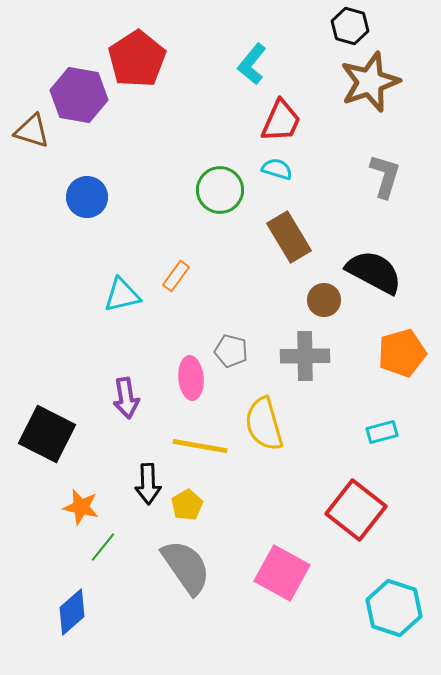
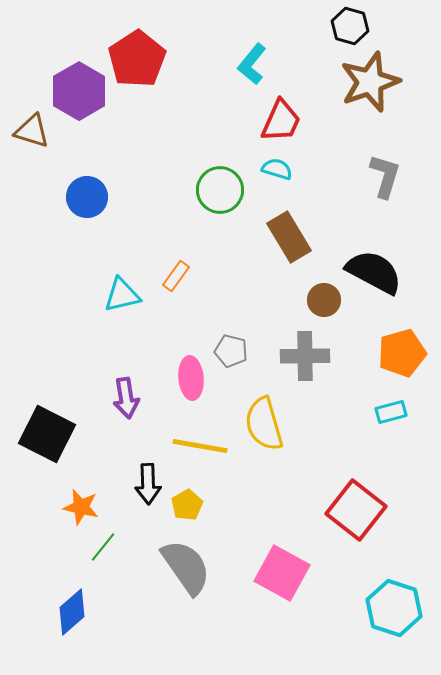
purple hexagon: moved 4 px up; rotated 20 degrees clockwise
cyan rectangle: moved 9 px right, 20 px up
